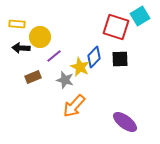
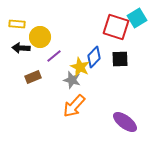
cyan square: moved 3 px left, 2 px down
gray star: moved 7 px right
